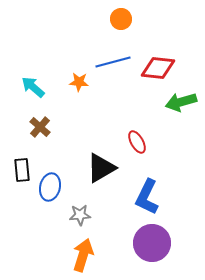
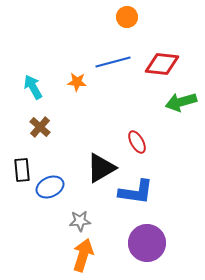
orange circle: moved 6 px right, 2 px up
red diamond: moved 4 px right, 4 px up
orange star: moved 2 px left
cyan arrow: rotated 20 degrees clockwise
blue ellipse: rotated 52 degrees clockwise
blue L-shape: moved 11 px left, 5 px up; rotated 108 degrees counterclockwise
gray star: moved 6 px down
purple circle: moved 5 px left
